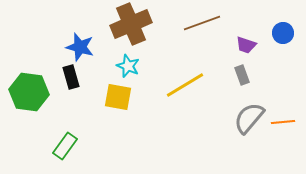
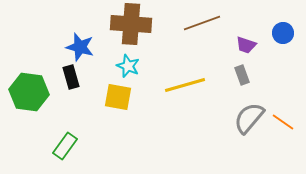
brown cross: rotated 27 degrees clockwise
yellow line: rotated 15 degrees clockwise
orange line: rotated 40 degrees clockwise
